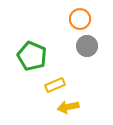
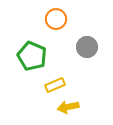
orange circle: moved 24 px left
gray circle: moved 1 px down
